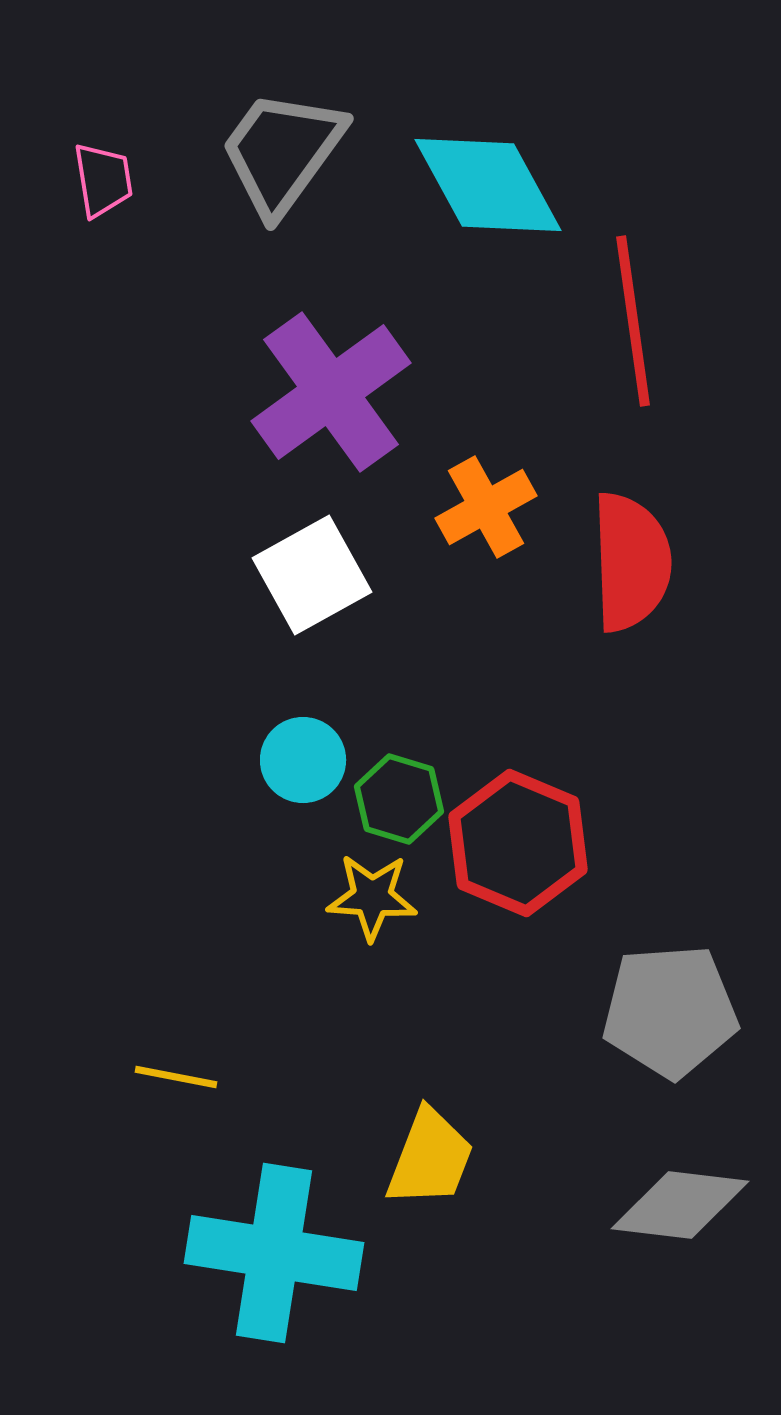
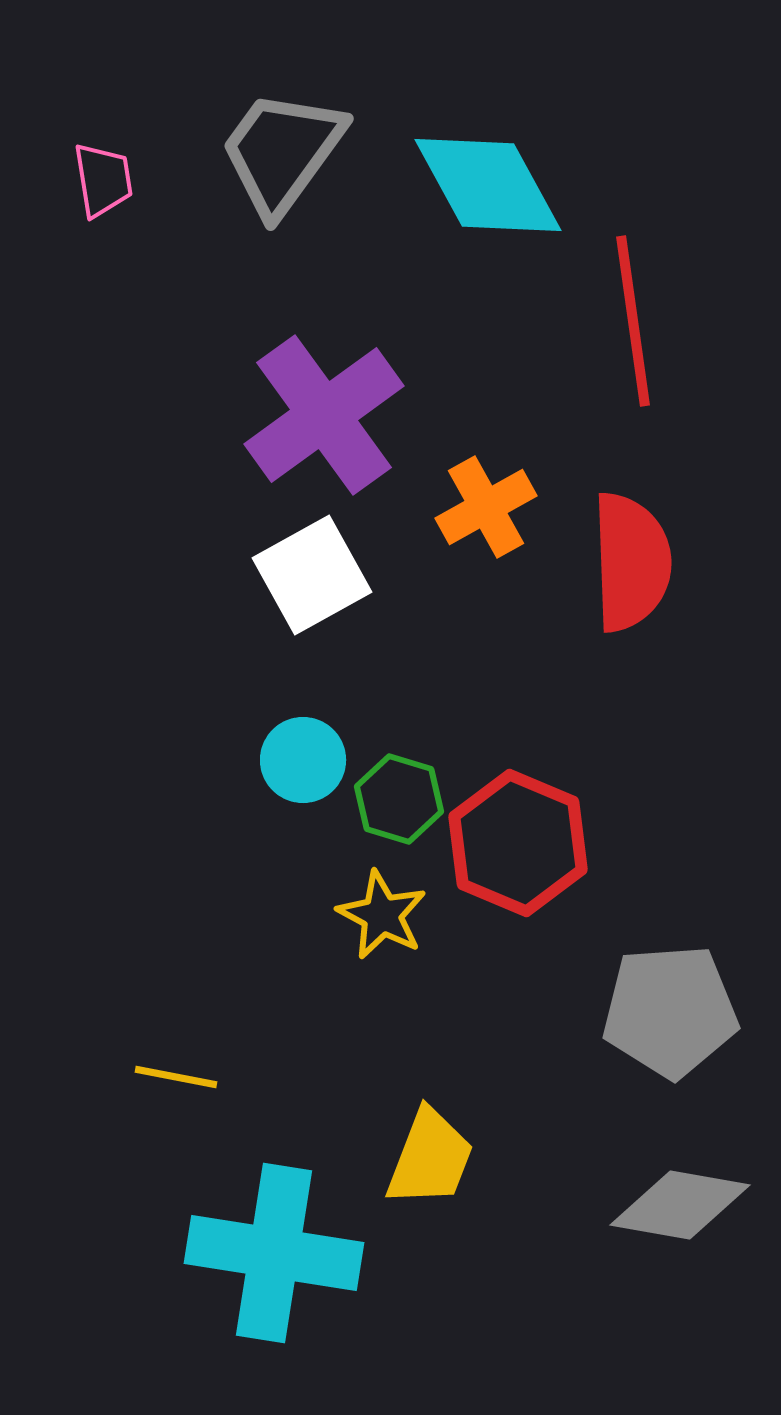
purple cross: moved 7 px left, 23 px down
yellow star: moved 10 px right, 18 px down; rotated 24 degrees clockwise
gray diamond: rotated 3 degrees clockwise
